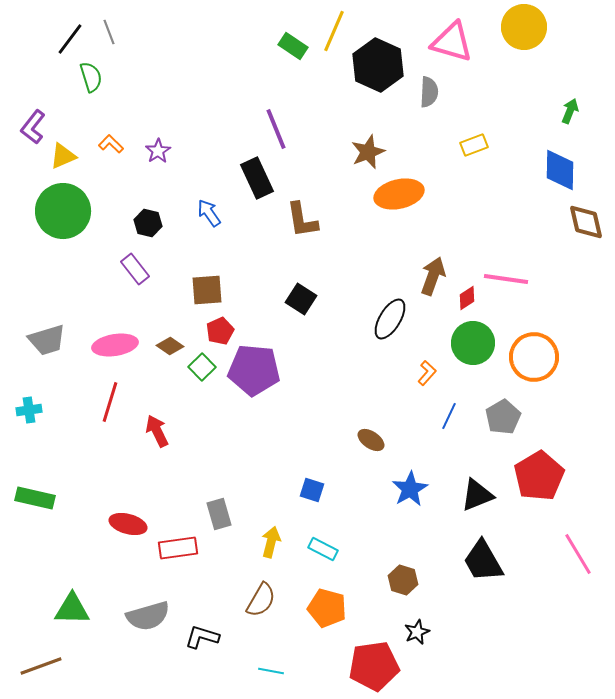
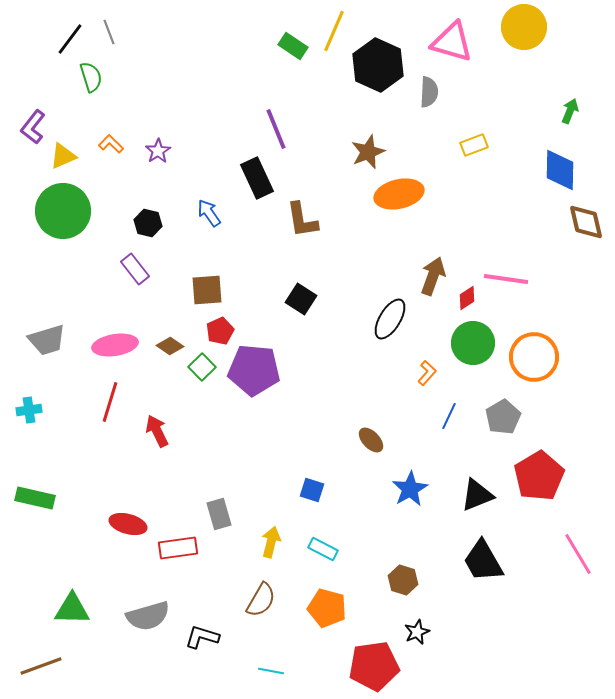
brown ellipse at (371, 440): rotated 12 degrees clockwise
